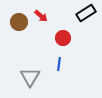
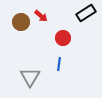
brown circle: moved 2 px right
